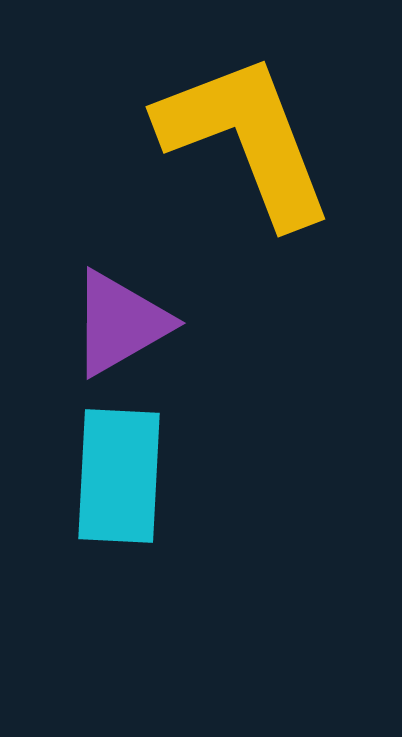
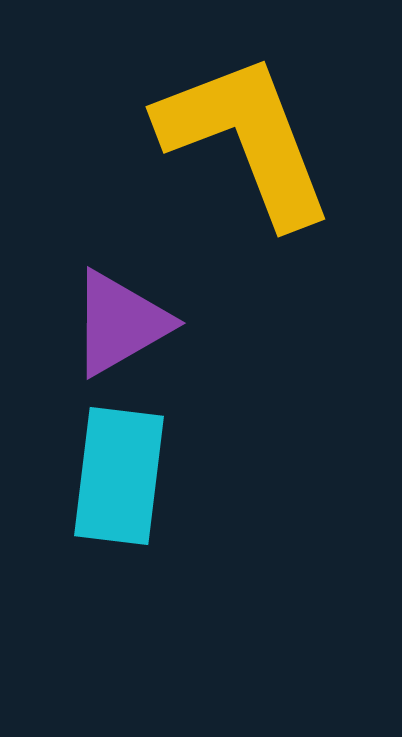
cyan rectangle: rotated 4 degrees clockwise
